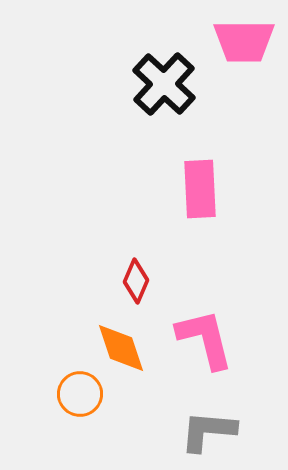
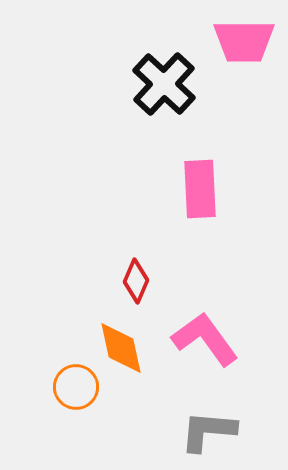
pink L-shape: rotated 22 degrees counterclockwise
orange diamond: rotated 6 degrees clockwise
orange circle: moved 4 px left, 7 px up
